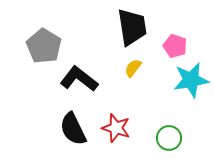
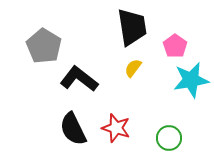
pink pentagon: rotated 15 degrees clockwise
